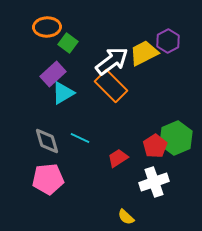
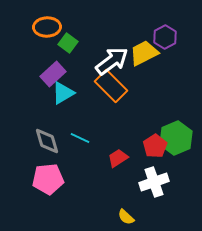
purple hexagon: moved 3 px left, 4 px up
